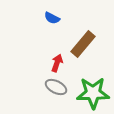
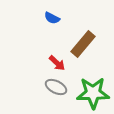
red arrow: rotated 114 degrees clockwise
